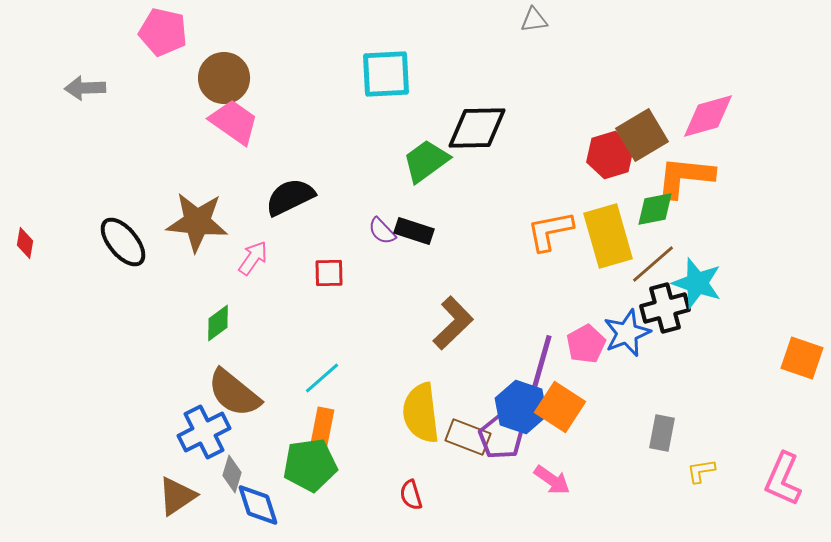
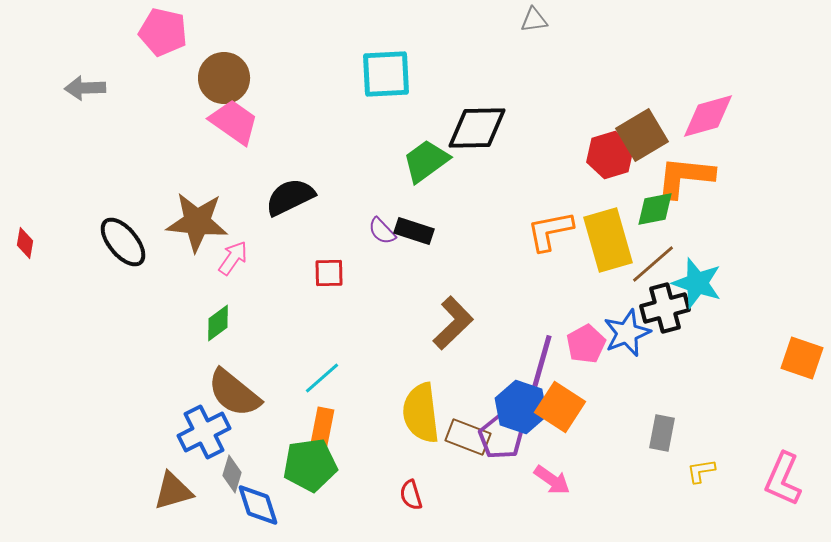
yellow rectangle at (608, 236): moved 4 px down
pink arrow at (253, 258): moved 20 px left
brown triangle at (177, 496): moved 4 px left, 5 px up; rotated 18 degrees clockwise
